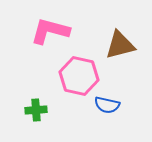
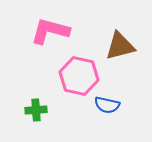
brown triangle: moved 1 px down
